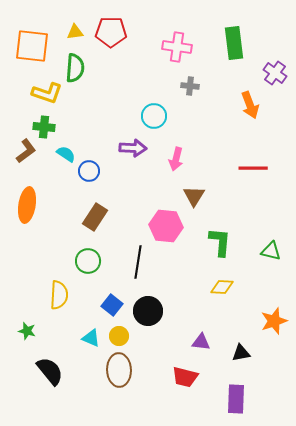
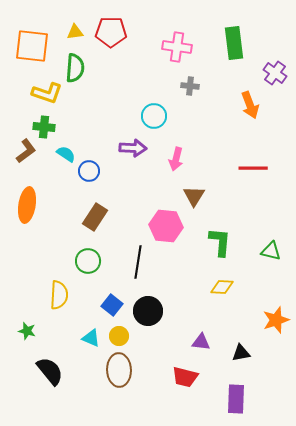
orange star: moved 2 px right, 1 px up
